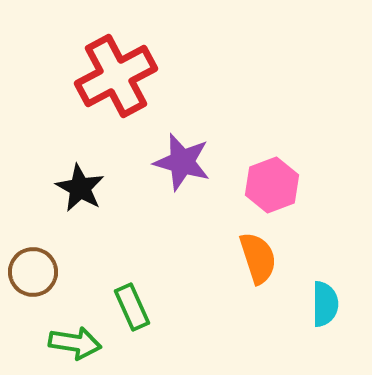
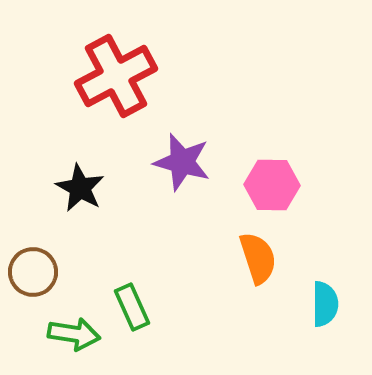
pink hexagon: rotated 22 degrees clockwise
green arrow: moved 1 px left, 9 px up
